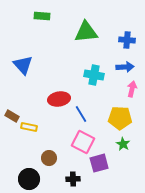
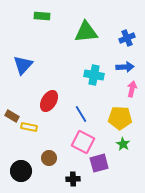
blue cross: moved 2 px up; rotated 28 degrees counterclockwise
blue triangle: rotated 25 degrees clockwise
red ellipse: moved 10 px left, 2 px down; rotated 50 degrees counterclockwise
black circle: moved 8 px left, 8 px up
